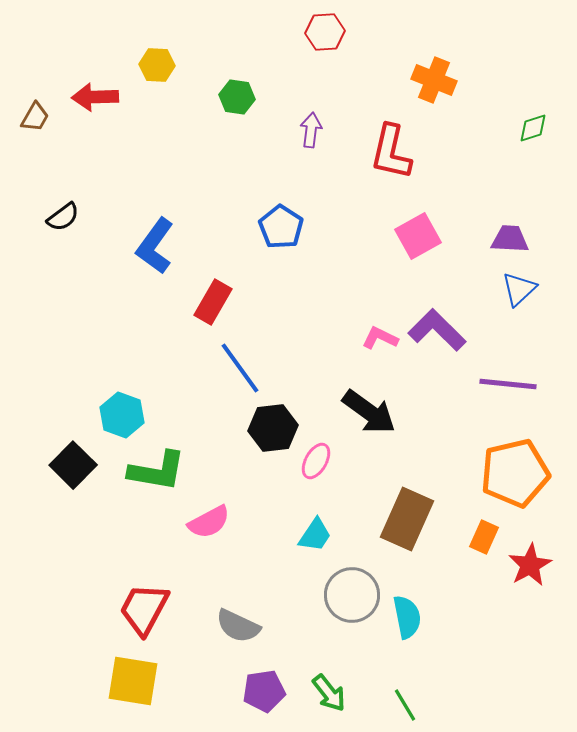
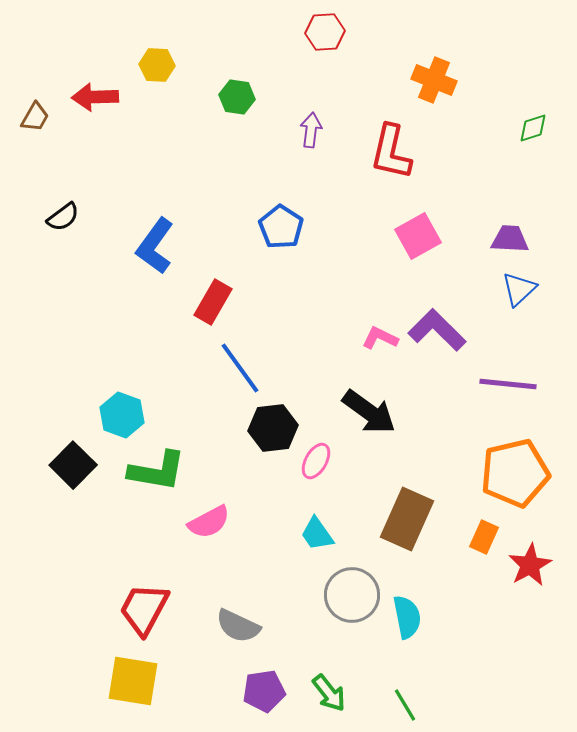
cyan trapezoid: moved 2 px right, 1 px up; rotated 111 degrees clockwise
